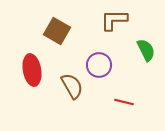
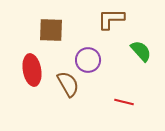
brown L-shape: moved 3 px left, 1 px up
brown square: moved 6 px left, 1 px up; rotated 28 degrees counterclockwise
green semicircle: moved 5 px left, 1 px down; rotated 15 degrees counterclockwise
purple circle: moved 11 px left, 5 px up
brown semicircle: moved 4 px left, 2 px up
